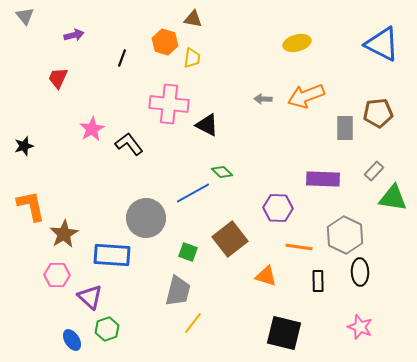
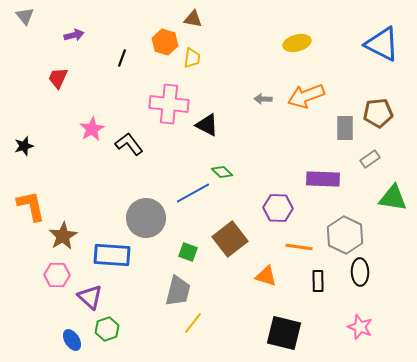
gray rectangle at (374, 171): moved 4 px left, 12 px up; rotated 12 degrees clockwise
brown star at (64, 234): moved 1 px left, 2 px down
